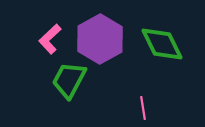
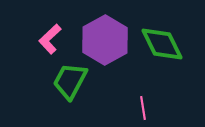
purple hexagon: moved 5 px right, 1 px down
green trapezoid: moved 1 px right, 1 px down
